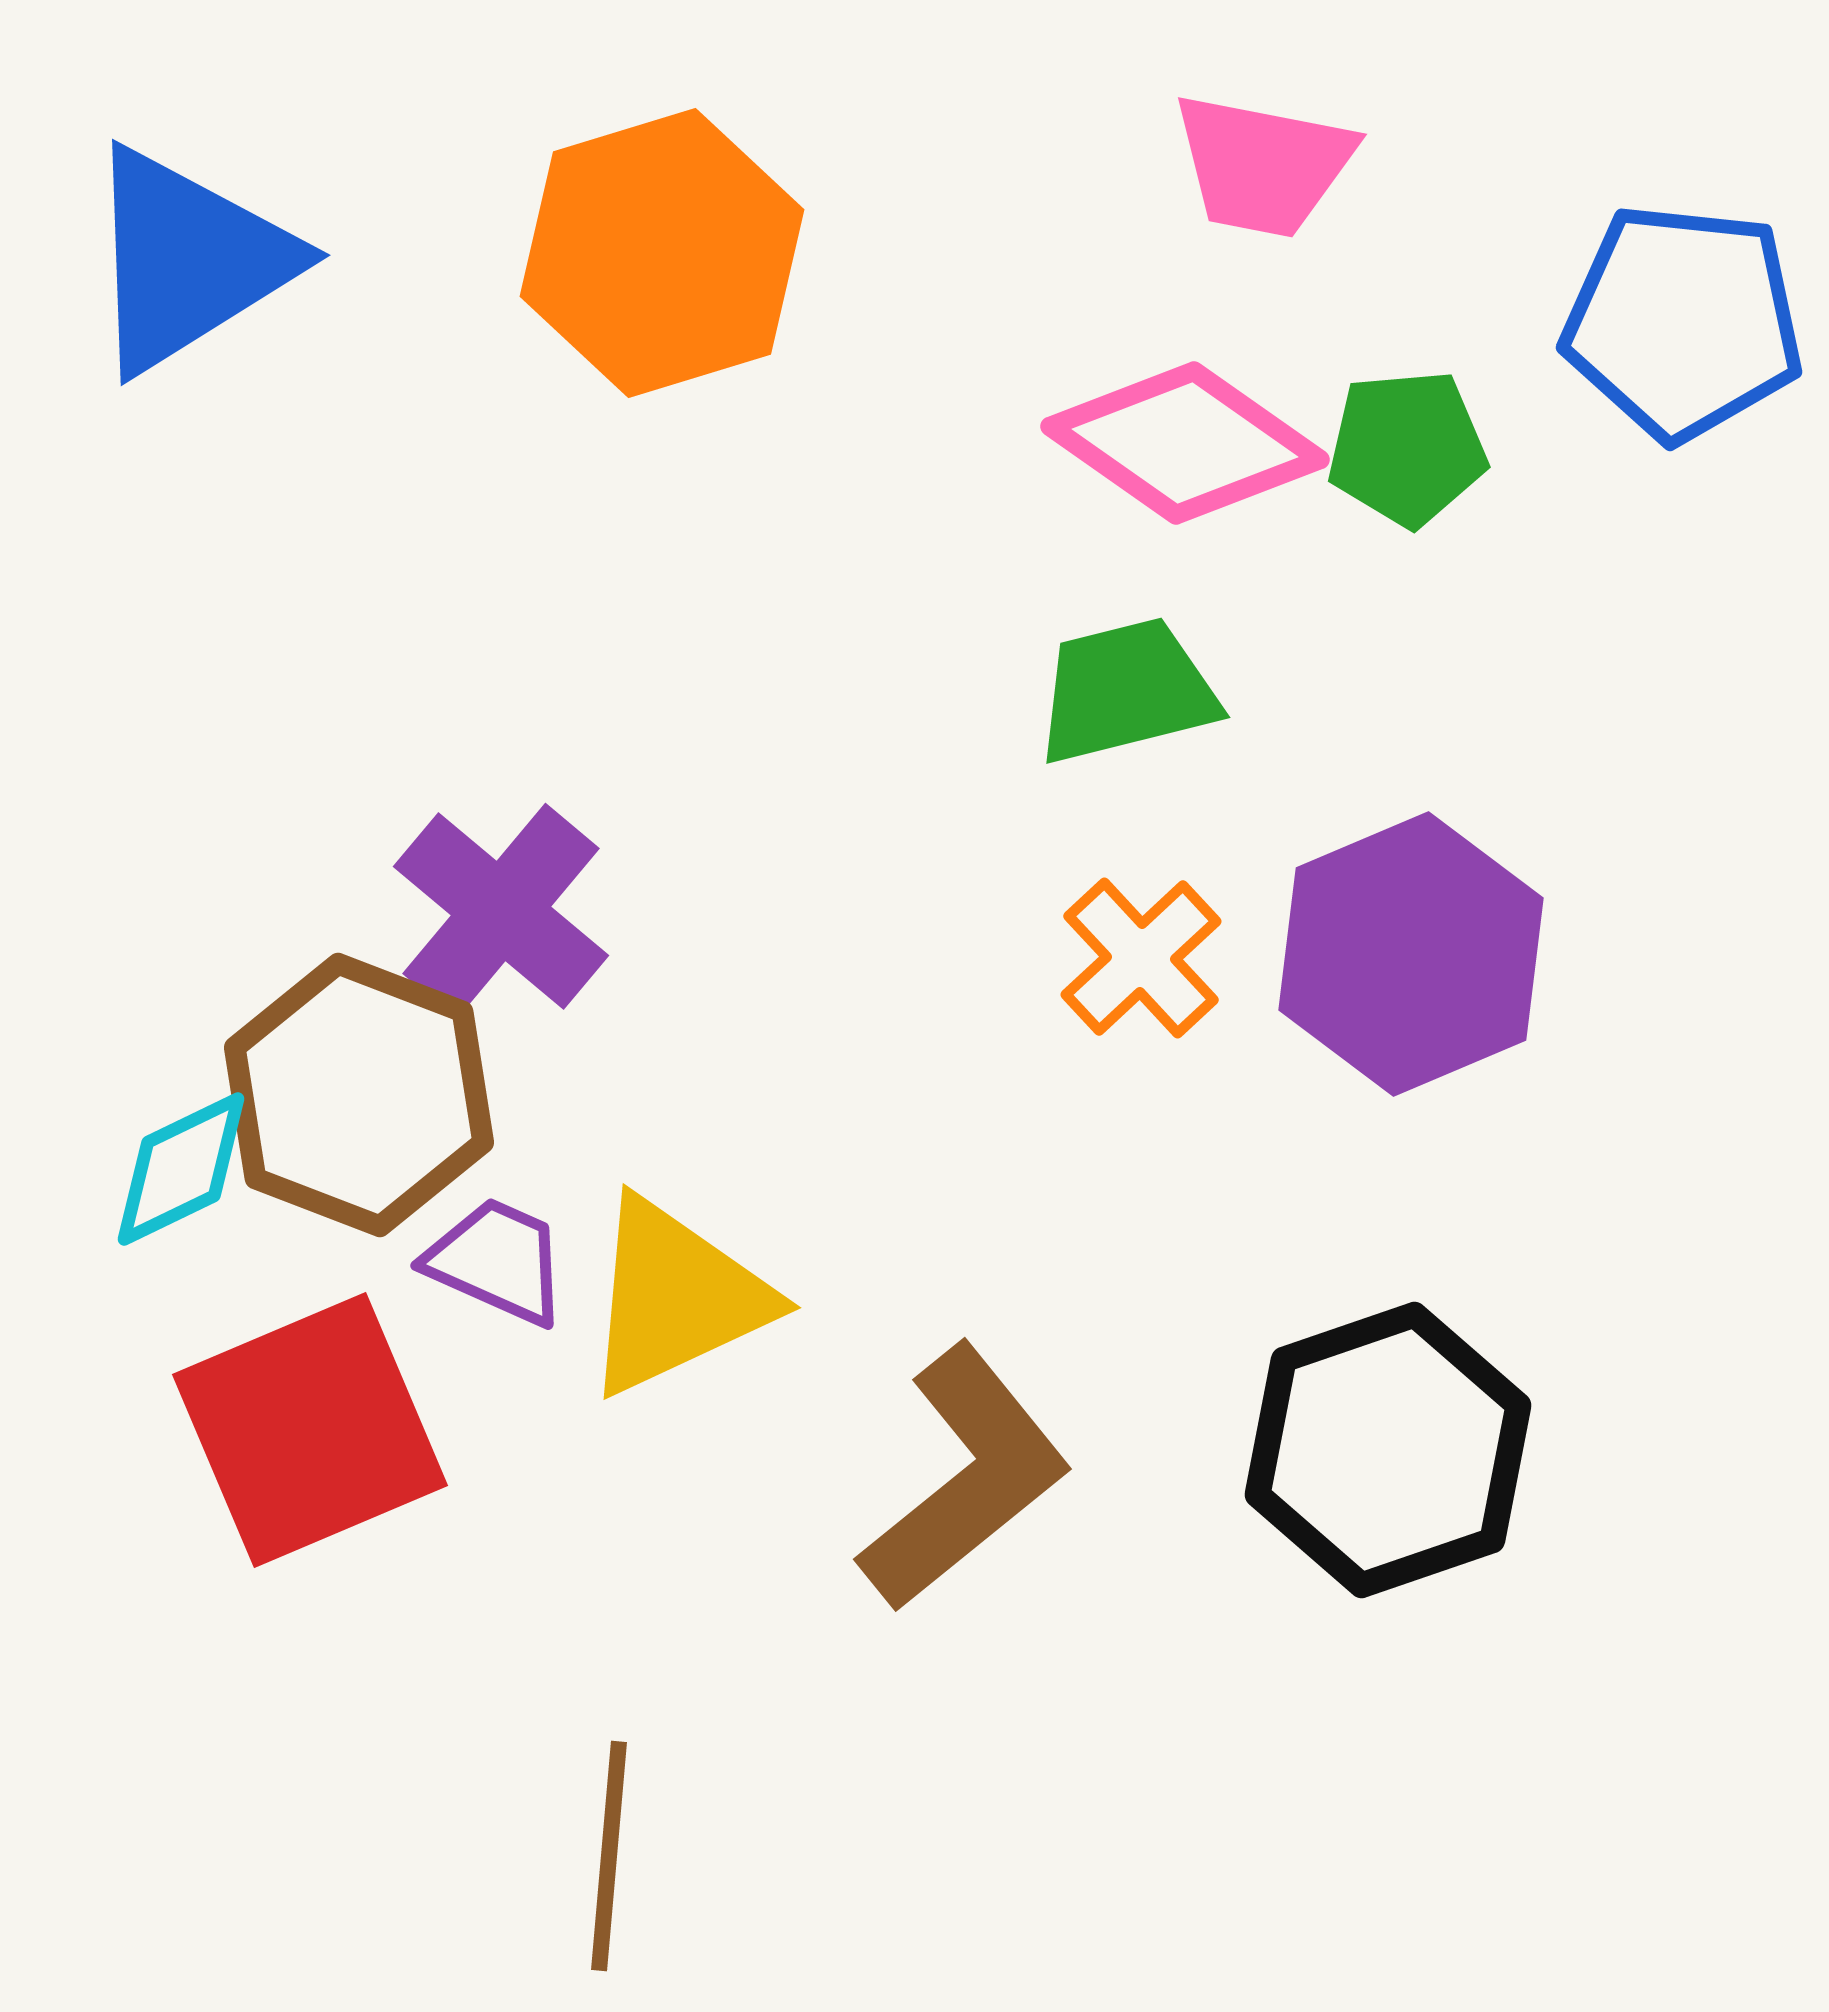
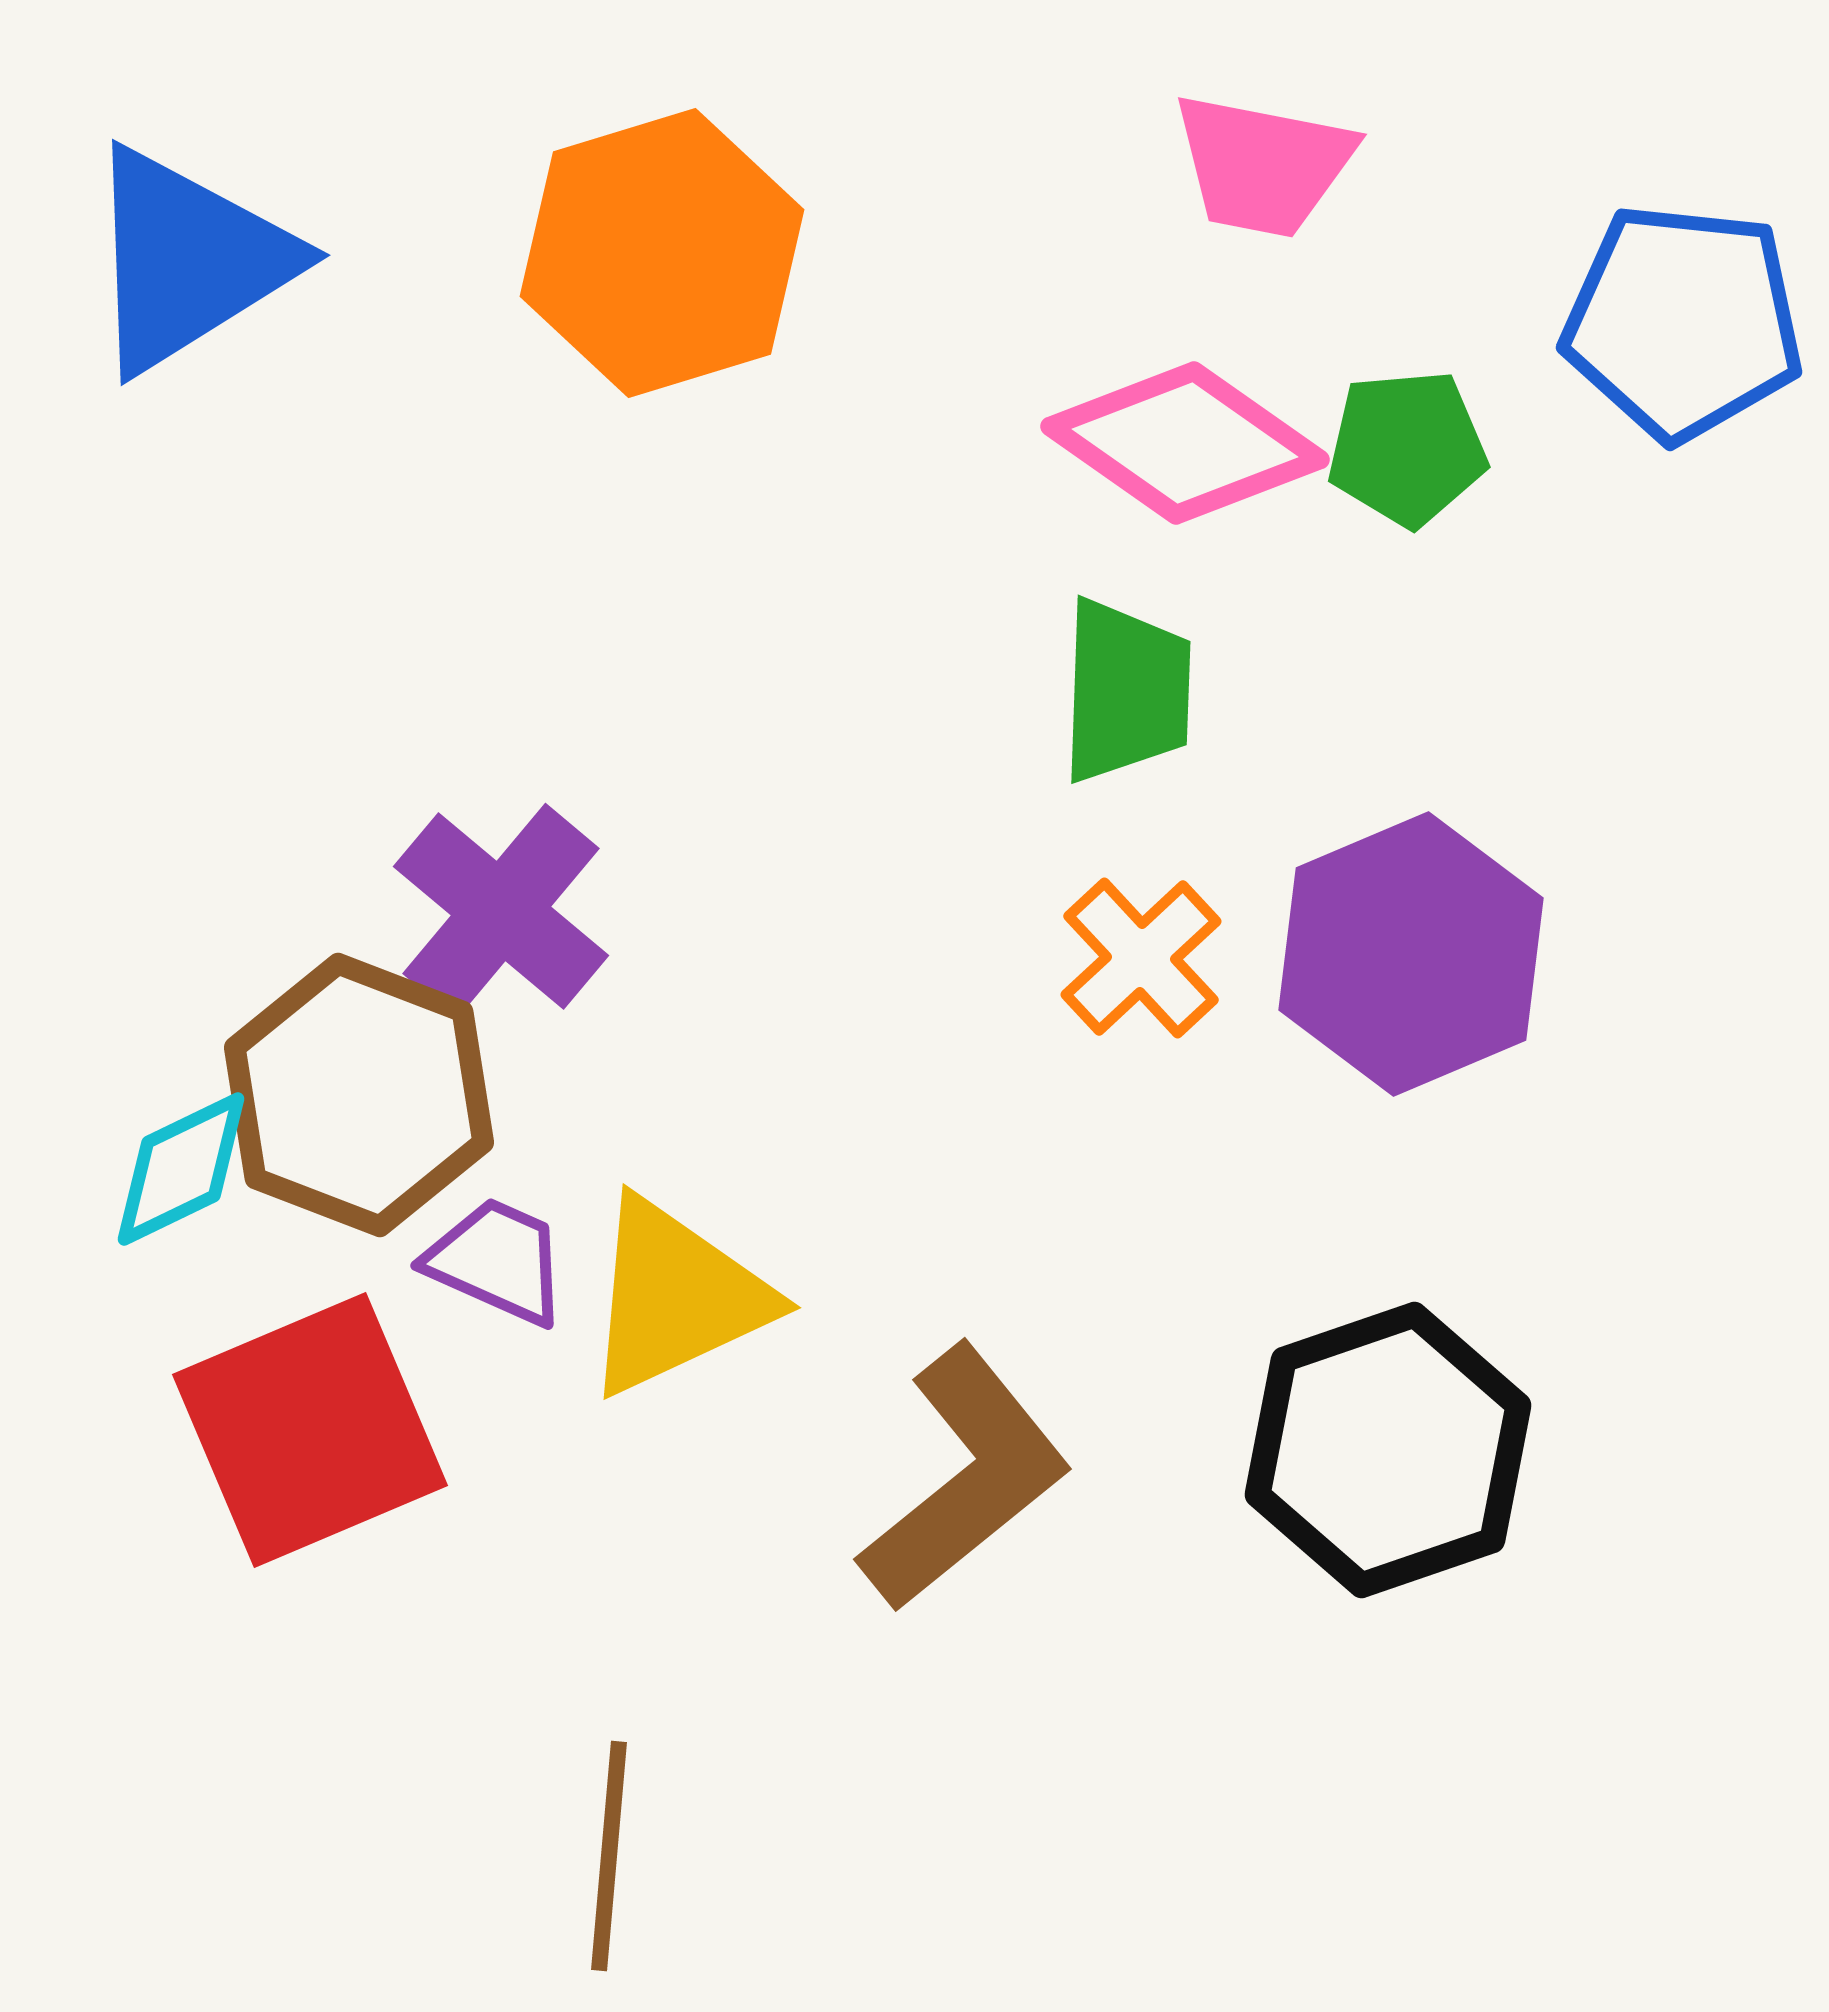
green trapezoid: rotated 106 degrees clockwise
